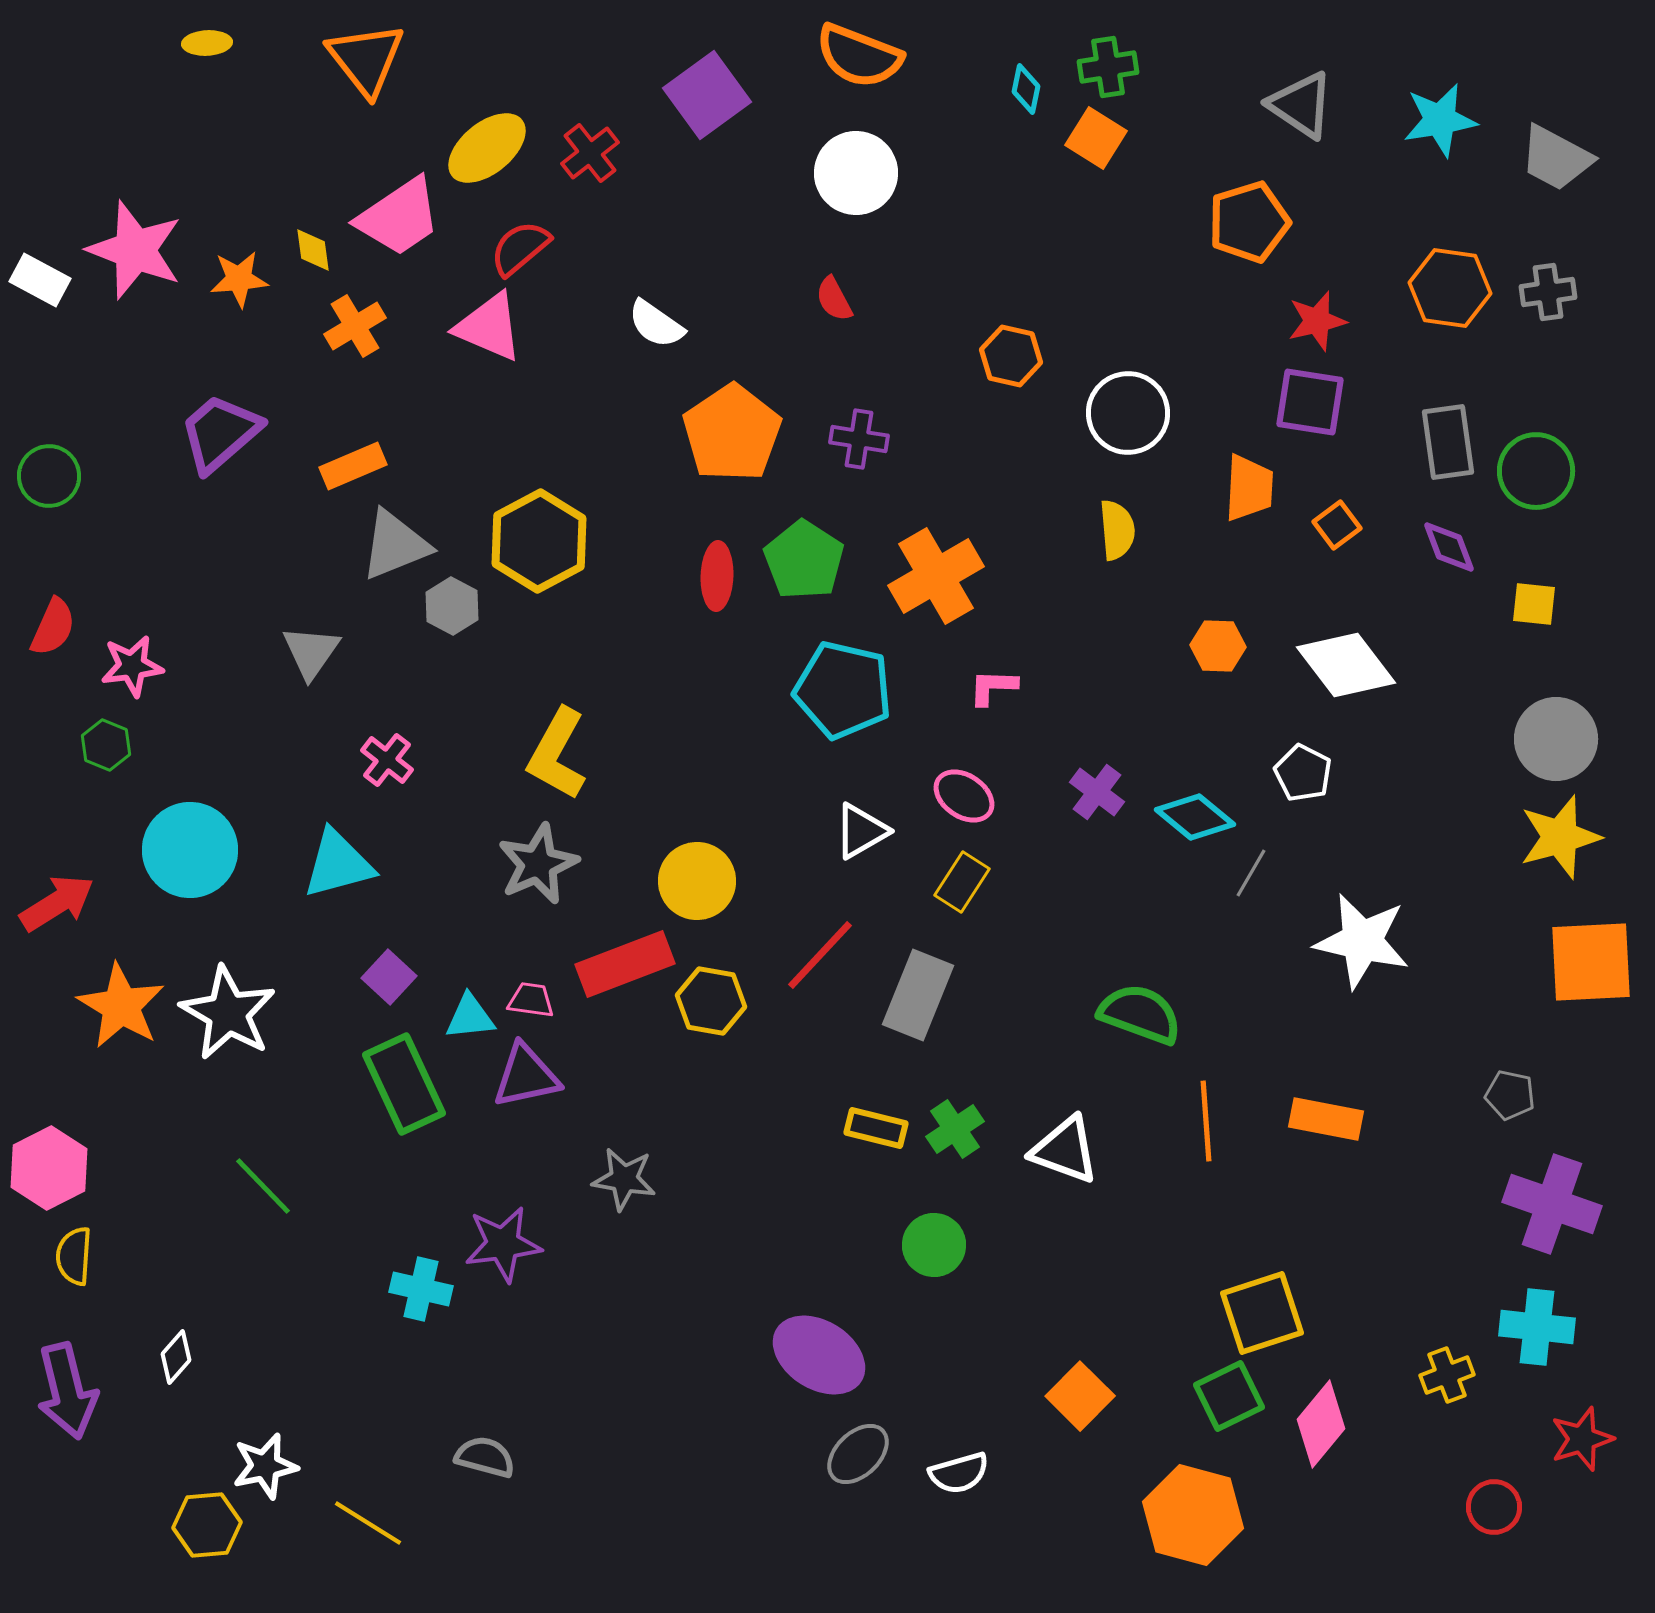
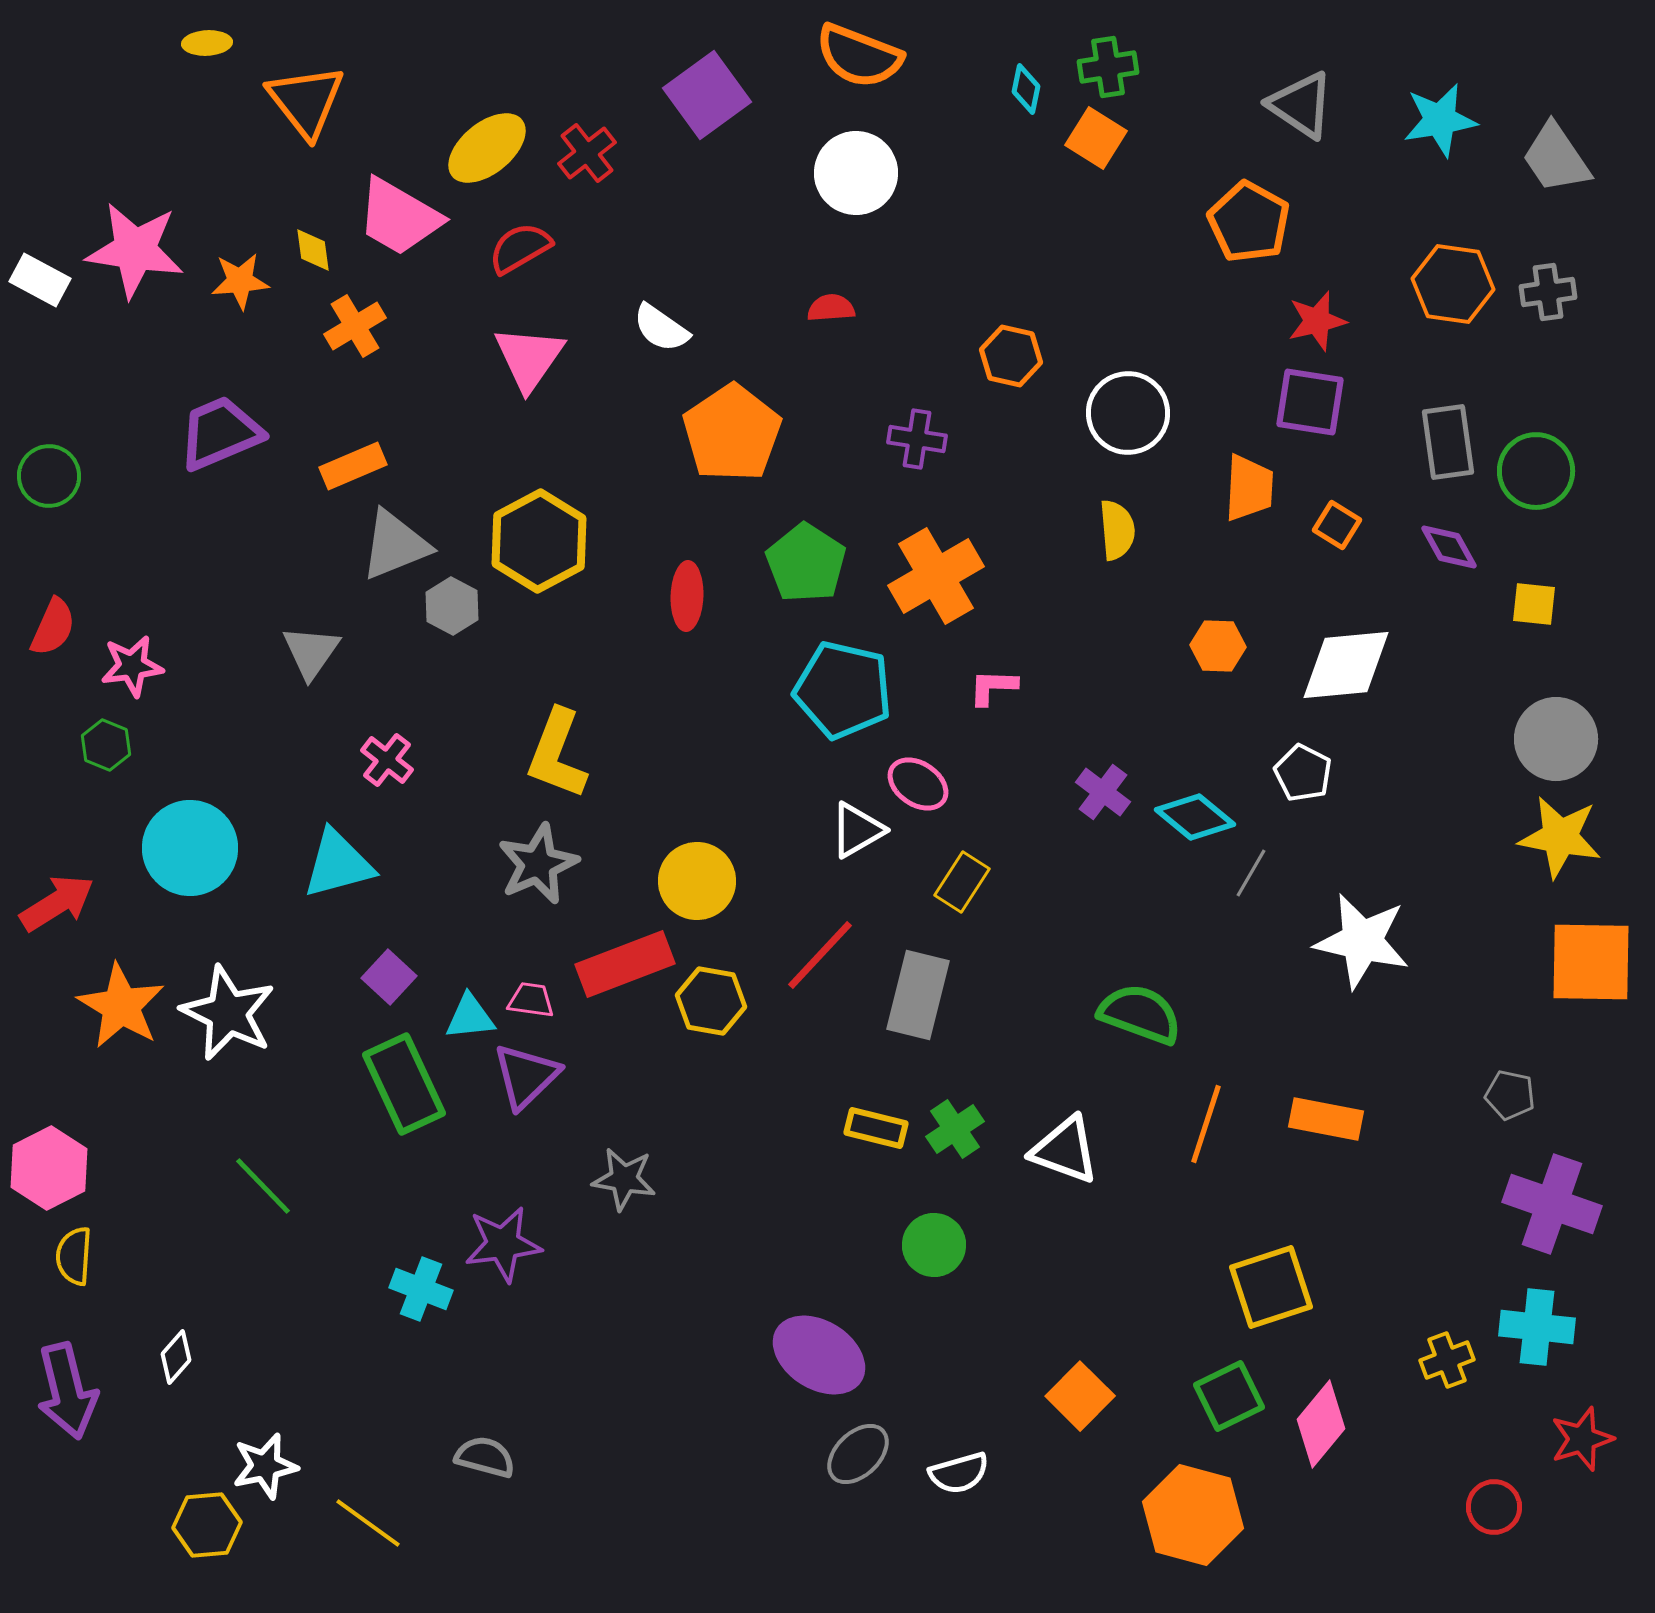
orange triangle at (366, 59): moved 60 px left, 42 px down
red cross at (590, 153): moved 3 px left
gray trapezoid at (1556, 158): rotated 28 degrees clockwise
pink trapezoid at (399, 217): rotated 64 degrees clockwise
orange pentagon at (1249, 222): rotated 26 degrees counterclockwise
red semicircle at (520, 248): rotated 10 degrees clockwise
pink star at (135, 250): rotated 12 degrees counterclockwise
orange star at (239, 279): moved 1 px right, 2 px down
orange hexagon at (1450, 288): moved 3 px right, 4 px up
red semicircle at (834, 299): moved 3 px left, 9 px down; rotated 114 degrees clockwise
white semicircle at (656, 324): moved 5 px right, 4 px down
pink triangle at (489, 327): moved 40 px right, 31 px down; rotated 42 degrees clockwise
purple trapezoid at (220, 433): rotated 18 degrees clockwise
purple cross at (859, 439): moved 58 px right
orange square at (1337, 525): rotated 21 degrees counterclockwise
purple diamond at (1449, 547): rotated 8 degrees counterclockwise
green pentagon at (804, 560): moved 2 px right, 3 px down
red ellipse at (717, 576): moved 30 px left, 20 px down
white diamond at (1346, 665): rotated 58 degrees counterclockwise
yellow L-shape at (557, 754): rotated 8 degrees counterclockwise
purple cross at (1097, 792): moved 6 px right
pink ellipse at (964, 796): moved 46 px left, 12 px up
white triangle at (861, 831): moved 4 px left, 1 px up
yellow star at (1560, 837): rotated 26 degrees clockwise
cyan circle at (190, 850): moved 2 px up
orange square at (1591, 962): rotated 4 degrees clockwise
gray rectangle at (918, 995): rotated 8 degrees counterclockwise
white star at (228, 1013): rotated 4 degrees counterclockwise
purple triangle at (526, 1076): rotated 32 degrees counterclockwise
orange line at (1206, 1121): moved 3 px down; rotated 22 degrees clockwise
cyan cross at (421, 1289): rotated 8 degrees clockwise
yellow square at (1262, 1313): moved 9 px right, 26 px up
yellow cross at (1447, 1375): moved 15 px up
yellow line at (368, 1523): rotated 4 degrees clockwise
